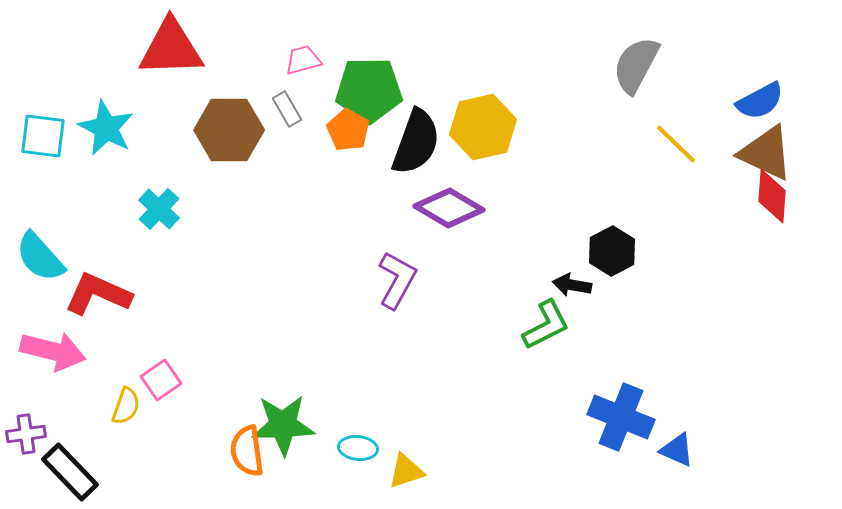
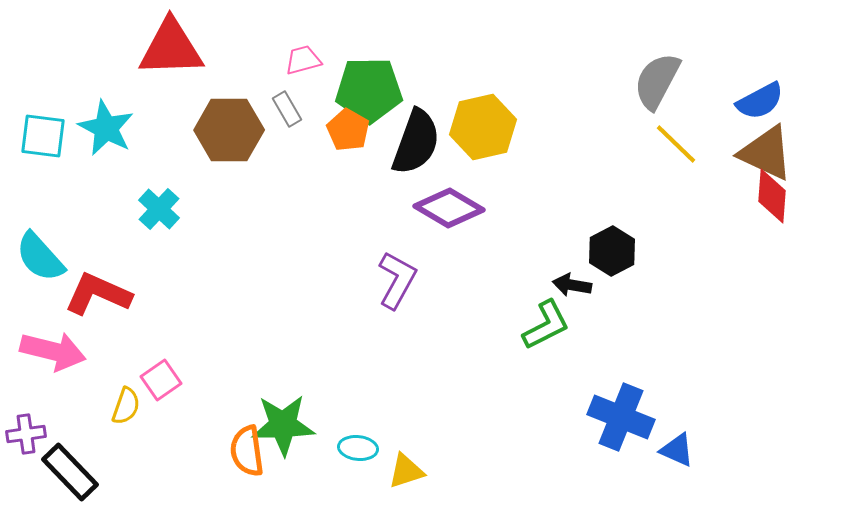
gray semicircle: moved 21 px right, 16 px down
